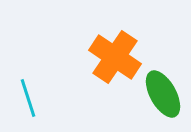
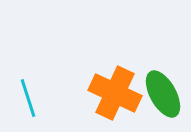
orange cross: moved 36 px down; rotated 9 degrees counterclockwise
